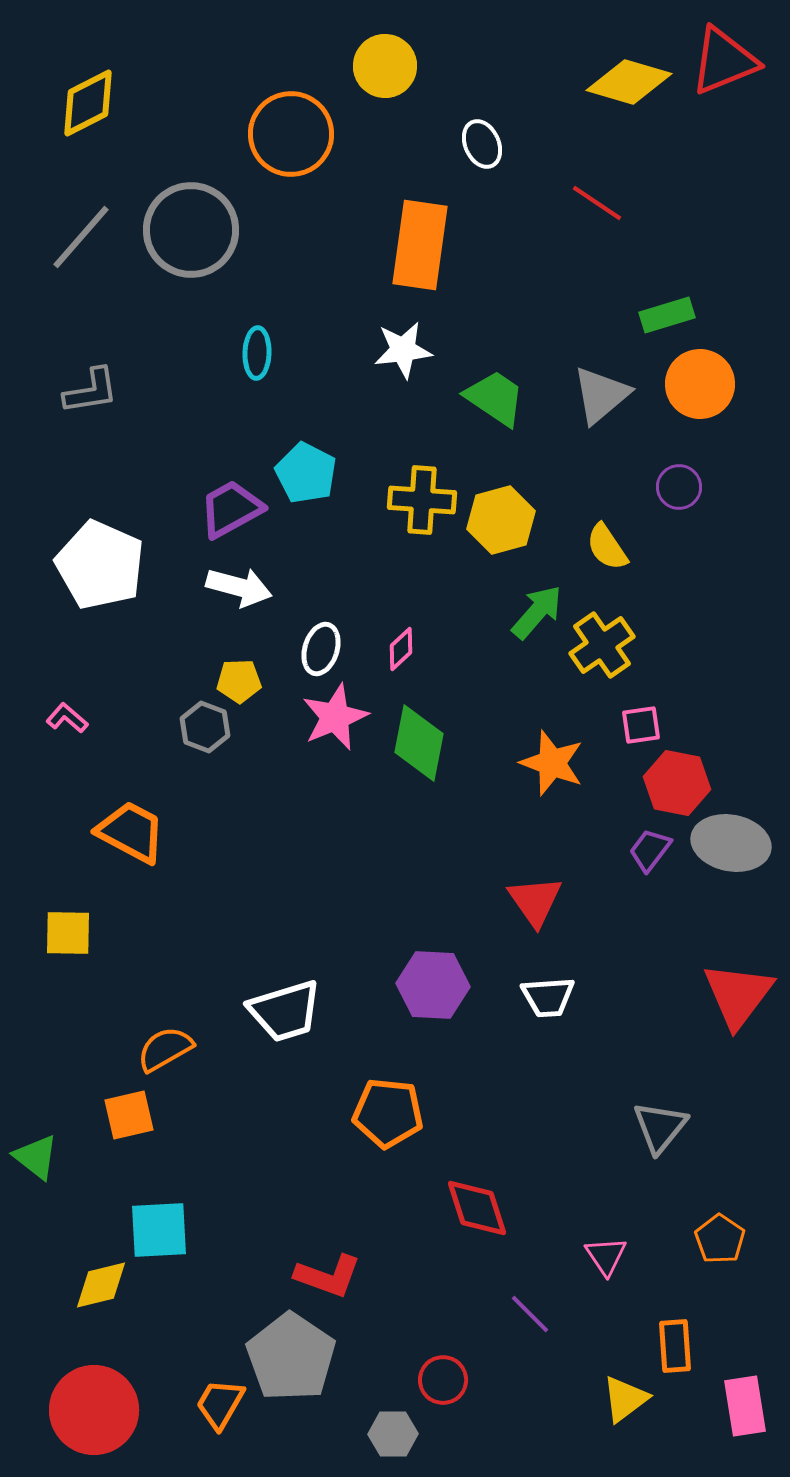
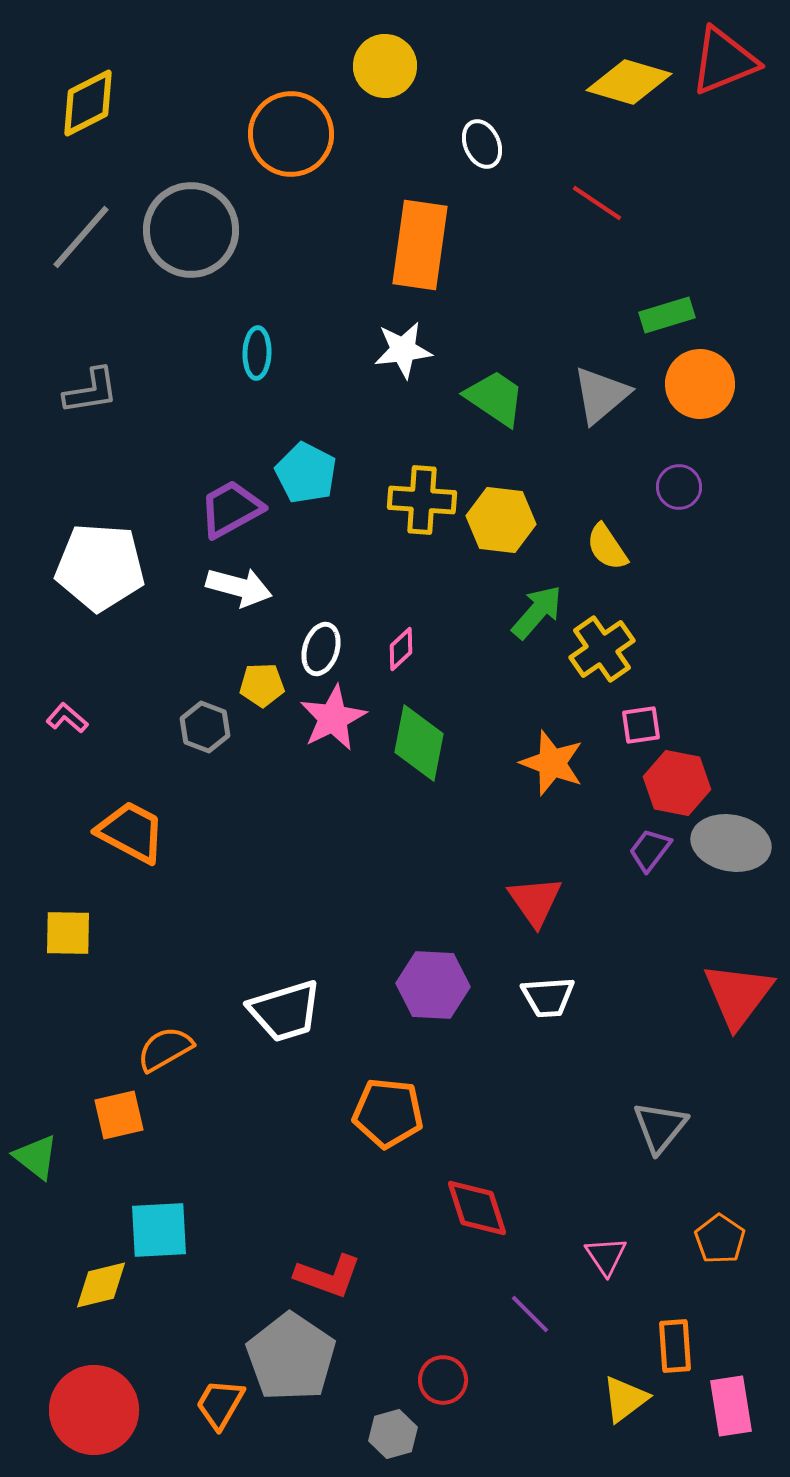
yellow hexagon at (501, 520): rotated 22 degrees clockwise
white pentagon at (100, 565): moved 2 px down; rotated 20 degrees counterclockwise
yellow cross at (602, 645): moved 4 px down
yellow pentagon at (239, 681): moved 23 px right, 4 px down
pink star at (335, 717): moved 2 px left, 1 px down; rotated 4 degrees counterclockwise
orange square at (129, 1115): moved 10 px left
pink rectangle at (745, 1406): moved 14 px left
gray hexagon at (393, 1434): rotated 15 degrees counterclockwise
